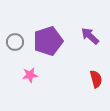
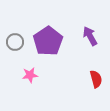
purple arrow: rotated 18 degrees clockwise
purple pentagon: rotated 16 degrees counterclockwise
